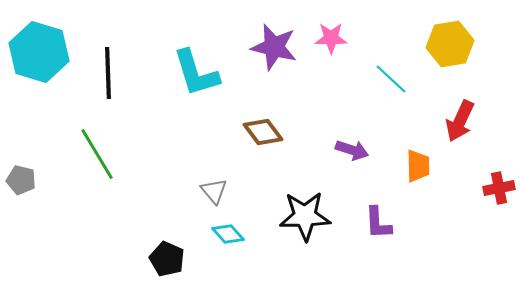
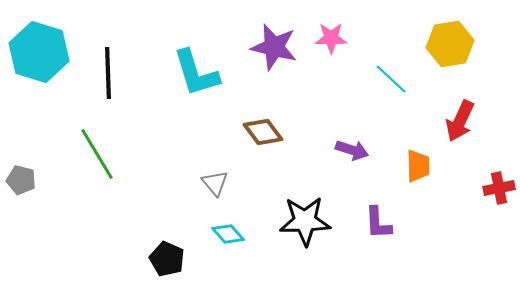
gray triangle: moved 1 px right, 8 px up
black star: moved 5 px down
